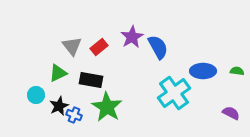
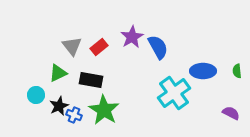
green semicircle: rotated 104 degrees counterclockwise
green star: moved 3 px left, 3 px down
